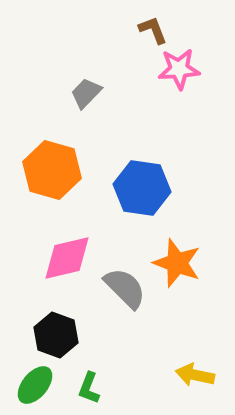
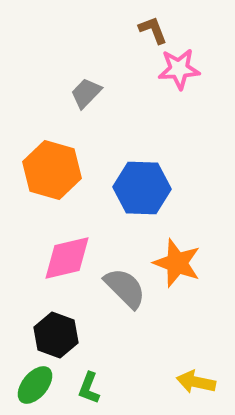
blue hexagon: rotated 6 degrees counterclockwise
yellow arrow: moved 1 px right, 7 px down
